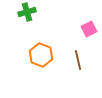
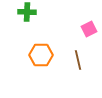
green cross: rotated 18 degrees clockwise
orange hexagon: rotated 20 degrees counterclockwise
